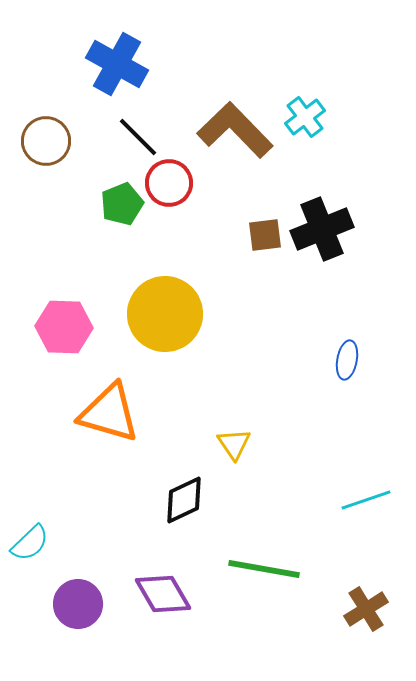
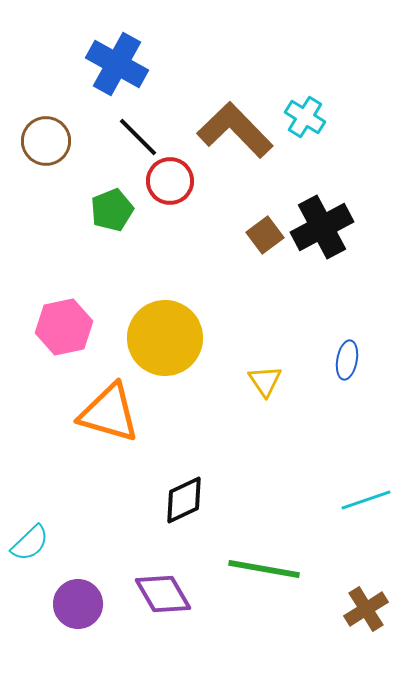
cyan cross: rotated 21 degrees counterclockwise
red circle: moved 1 px right, 2 px up
green pentagon: moved 10 px left, 6 px down
black cross: moved 2 px up; rotated 6 degrees counterclockwise
brown square: rotated 30 degrees counterclockwise
yellow circle: moved 24 px down
pink hexagon: rotated 14 degrees counterclockwise
yellow triangle: moved 31 px right, 63 px up
